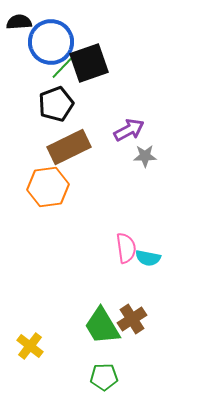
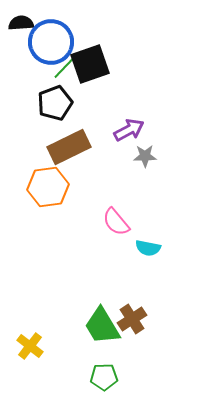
black semicircle: moved 2 px right, 1 px down
black square: moved 1 px right, 1 px down
green line: moved 2 px right
black pentagon: moved 1 px left, 1 px up
pink semicircle: moved 10 px left, 26 px up; rotated 148 degrees clockwise
cyan semicircle: moved 10 px up
